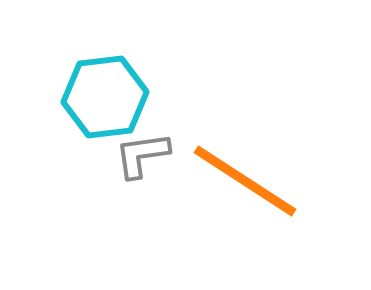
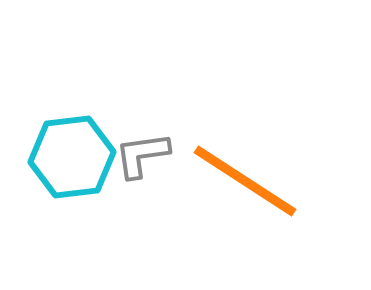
cyan hexagon: moved 33 px left, 60 px down
